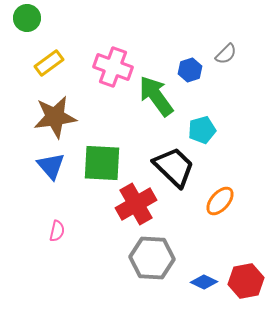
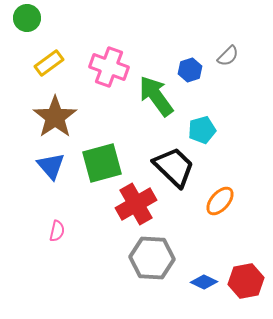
gray semicircle: moved 2 px right, 2 px down
pink cross: moved 4 px left
brown star: rotated 27 degrees counterclockwise
green square: rotated 18 degrees counterclockwise
